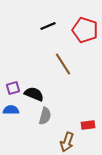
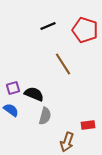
blue semicircle: rotated 35 degrees clockwise
